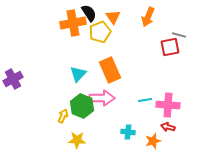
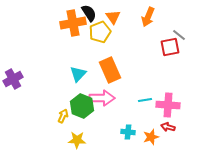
gray line: rotated 24 degrees clockwise
orange star: moved 2 px left, 4 px up
